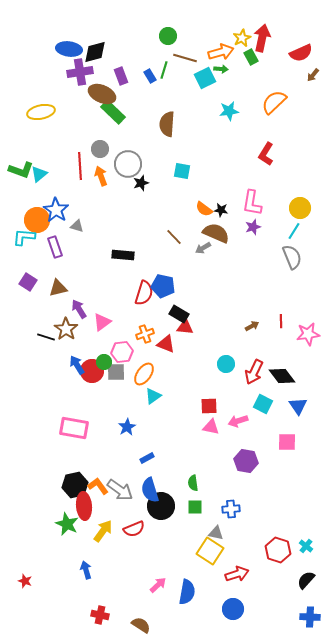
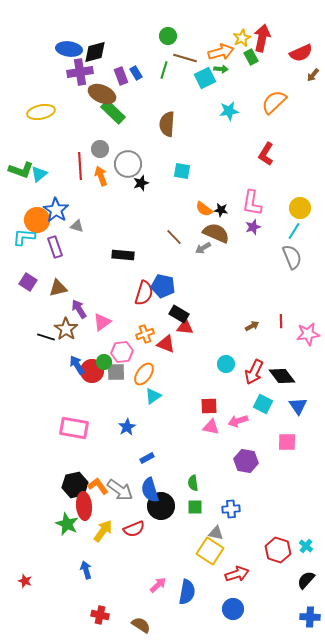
blue rectangle at (150, 76): moved 14 px left, 3 px up
